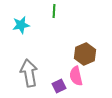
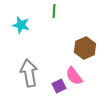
cyan star: rotated 24 degrees clockwise
brown hexagon: moved 6 px up
pink semicircle: moved 2 px left; rotated 24 degrees counterclockwise
